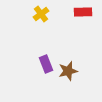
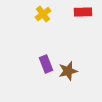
yellow cross: moved 2 px right
